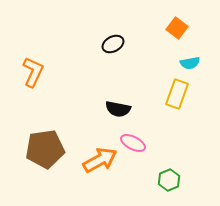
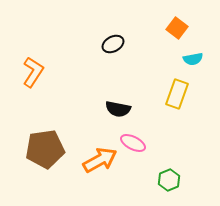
cyan semicircle: moved 3 px right, 4 px up
orange L-shape: rotated 8 degrees clockwise
